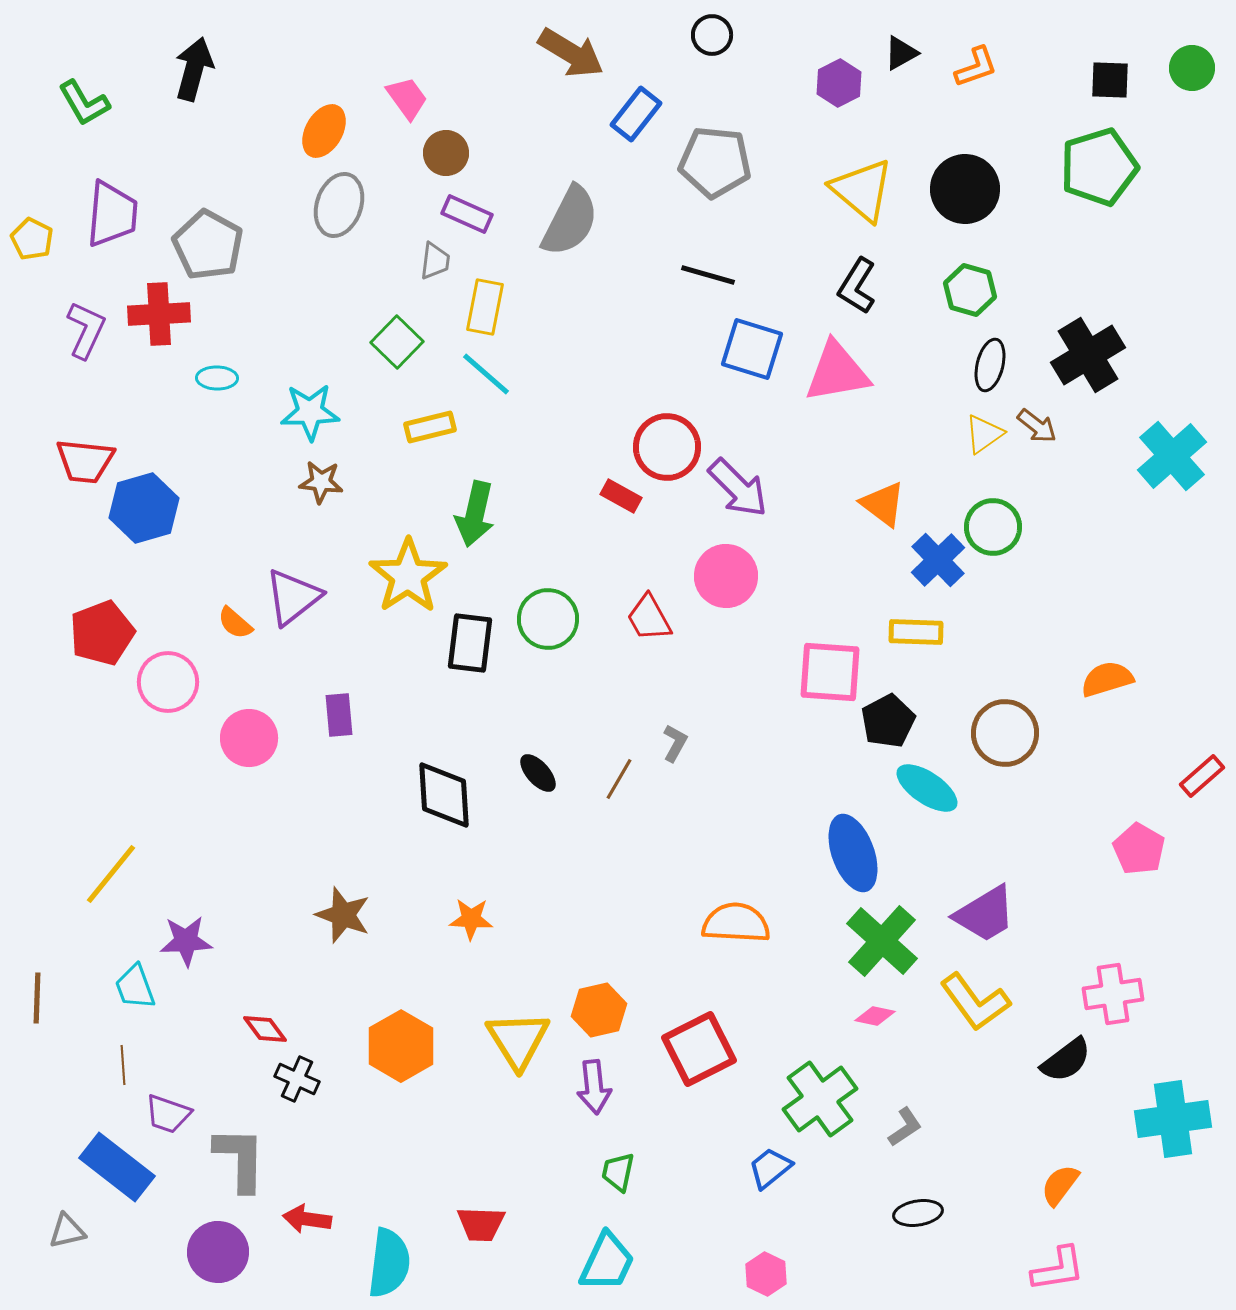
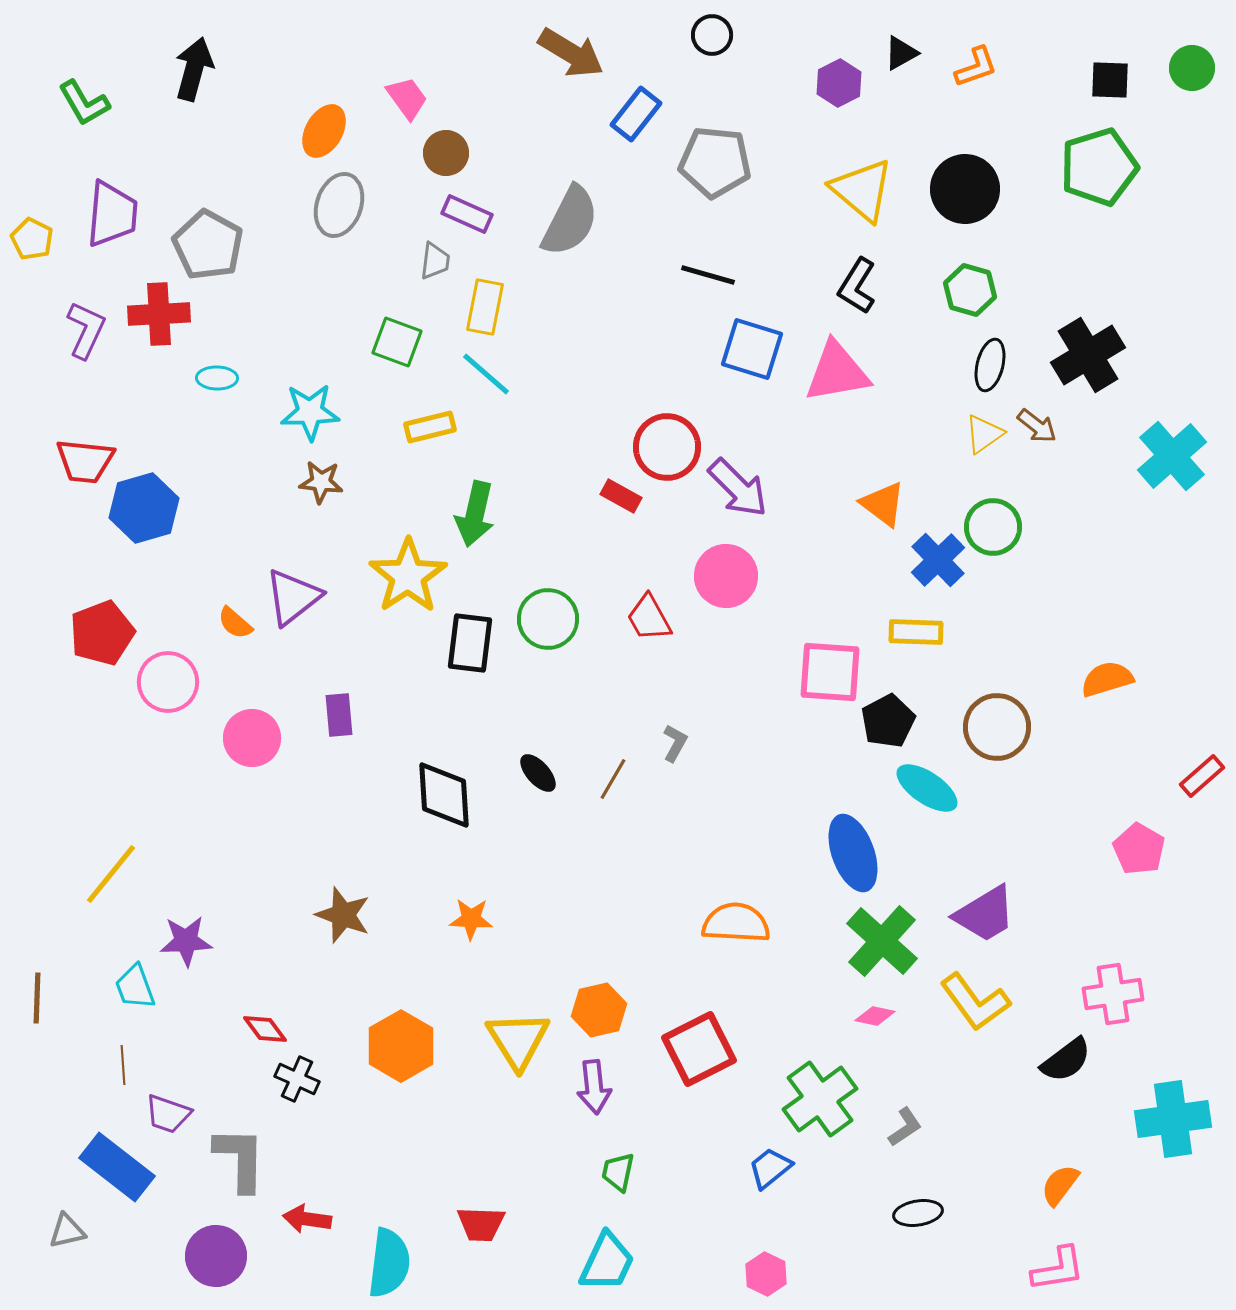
green square at (397, 342): rotated 24 degrees counterclockwise
brown circle at (1005, 733): moved 8 px left, 6 px up
pink circle at (249, 738): moved 3 px right
brown line at (619, 779): moved 6 px left
purple circle at (218, 1252): moved 2 px left, 4 px down
